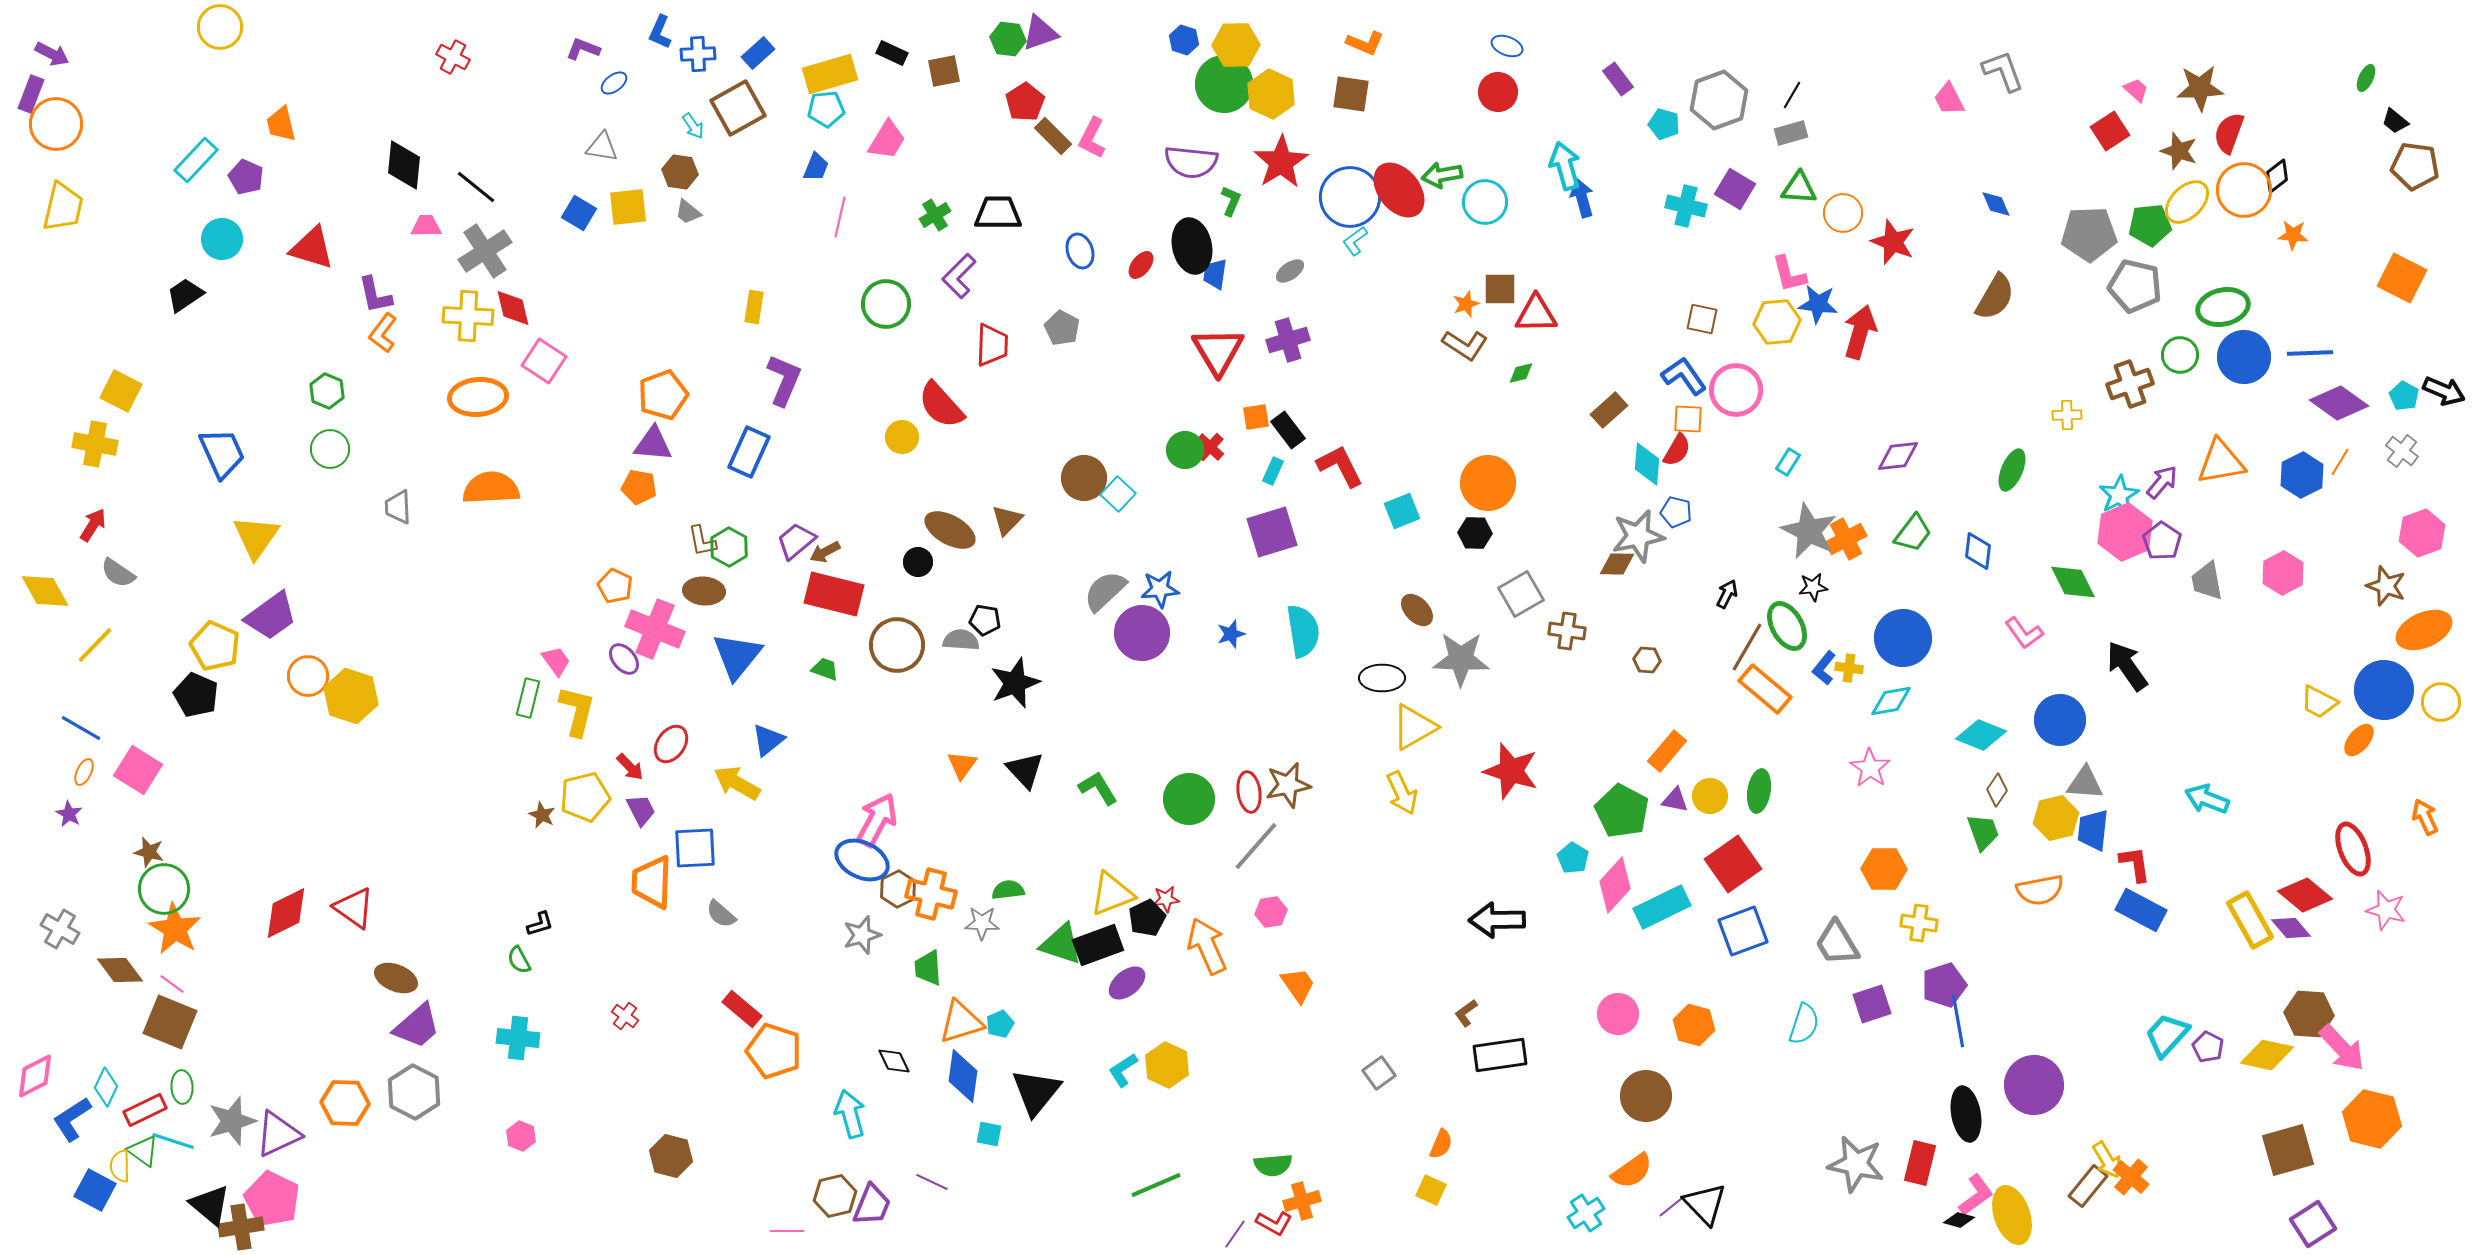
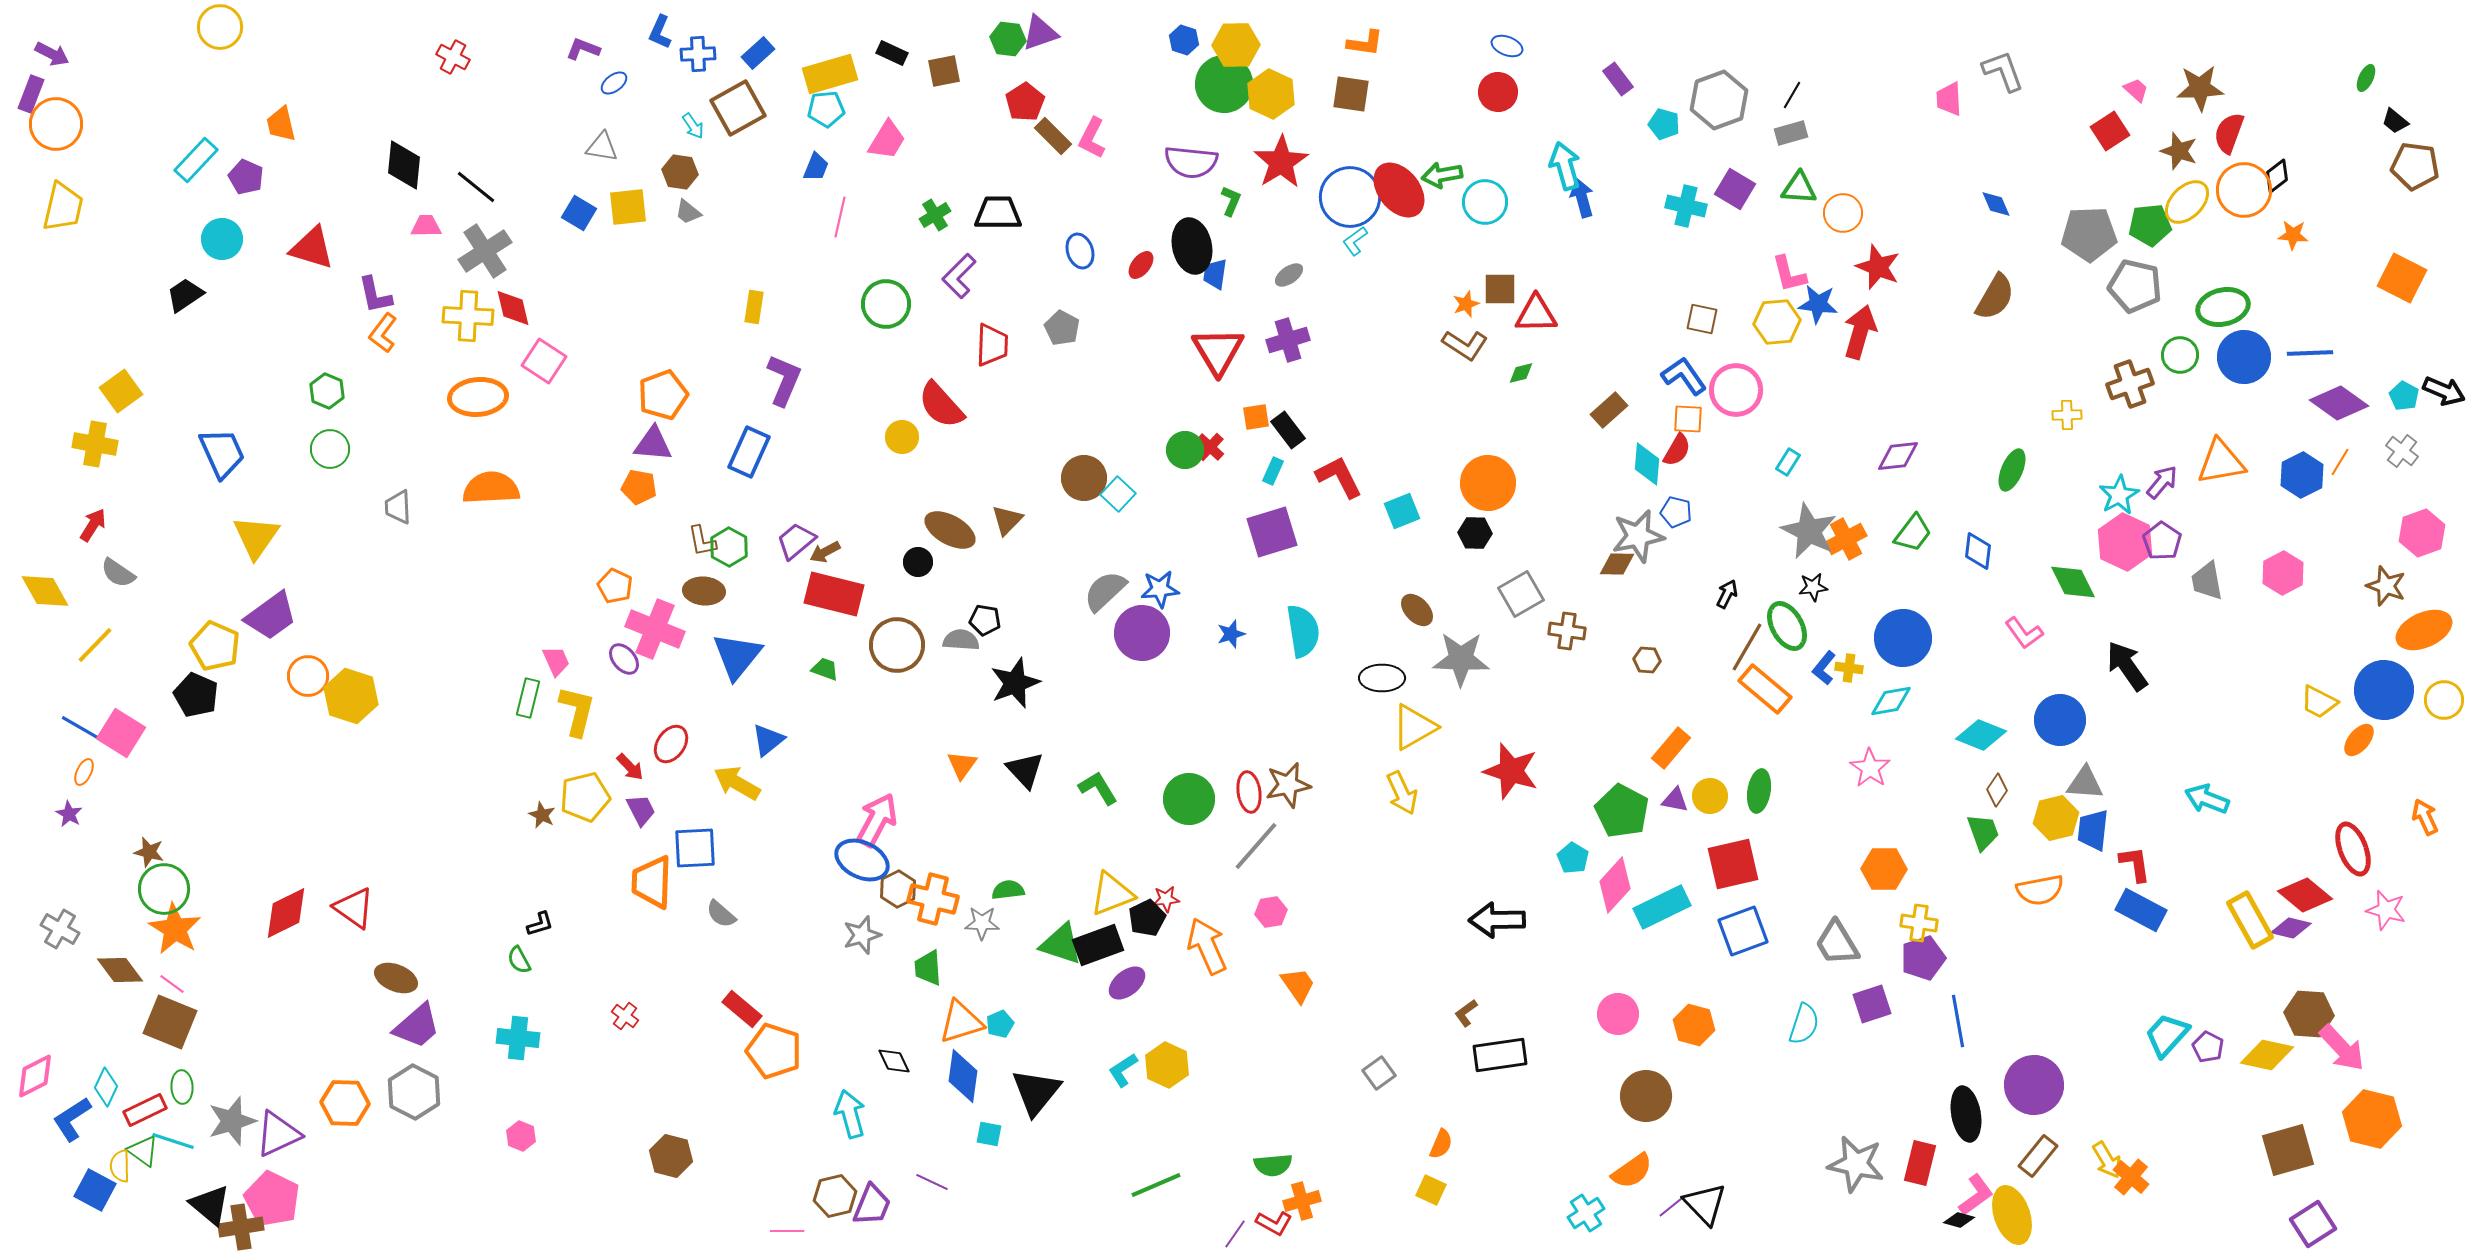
orange L-shape at (1365, 43): rotated 15 degrees counterclockwise
pink trapezoid at (1949, 99): rotated 24 degrees clockwise
red star at (1893, 242): moved 15 px left, 25 px down
gray ellipse at (1290, 271): moved 1 px left, 4 px down
yellow square at (121, 391): rotated 27 degrees clockwise
red L-shape at (1340, 466): moved 1 px left, 11 px down
pink hexagon at (2125, 532): moved 10 px down; rotated 12 degrees counterclockwise
pink trapezoid at (556, 661): rotated 12 degrees clockwise
yellow circle at (2441, 702): moved 3 px right, 2 px up
orange rectangle at (1667, 751): moved 4 px right, 3 px up
pink square at (138, 770): moved 17 px left, 37 px up
red square at (1733, 864): rotated 22 degrees clockwise
orange cross at (931, 894): moved 2 px right, 5 px down
purple diamond at (2291, 928): rotated 36 degrees counterclockwise
purple pentagon at (1944, 985): moved 21 px left, 27 px up
brown rectangle at (2088, 1186): moved 50 px left, 30 px up
